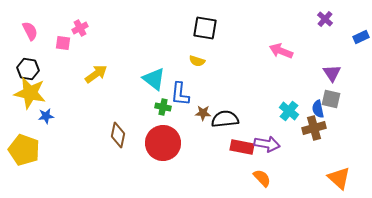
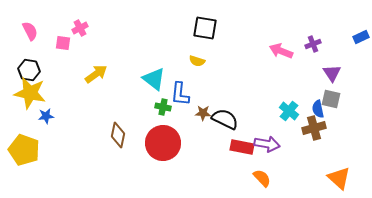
purple cross: moved 12 px left, 25 px down; rotated 28 degrees clockwise
black hexagon: moved 1 px right, 1 px down
black semicircle: rotated 32 degrees clockwise
